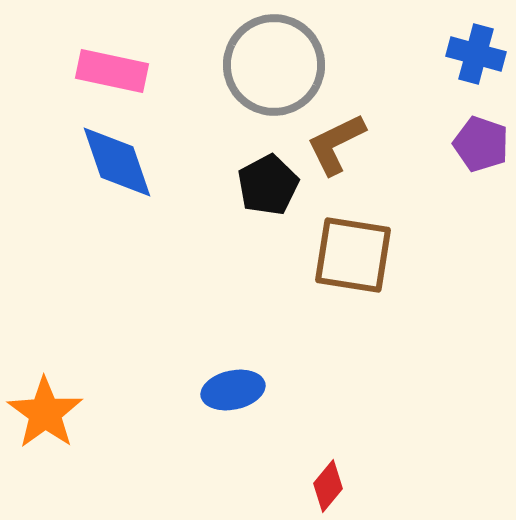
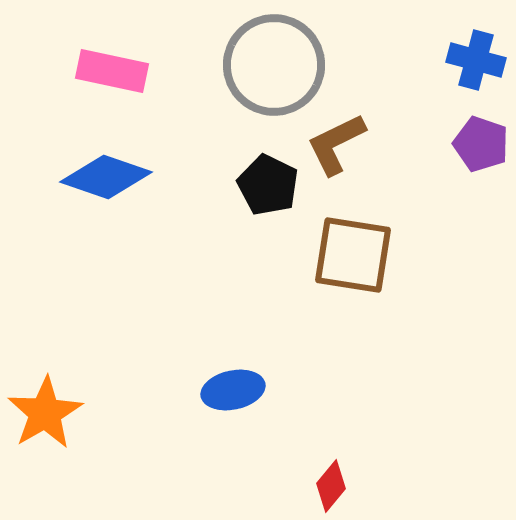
blue cross: moved 6 px down
blue diamond: moved 11 px left, 15 px down; rotated 52 degrees counterclockwise
black pentagon: rotated 18 degrees counterclockwise
orange star: rotated 6 degrees clockwise
red diamond: moved 3 px right
